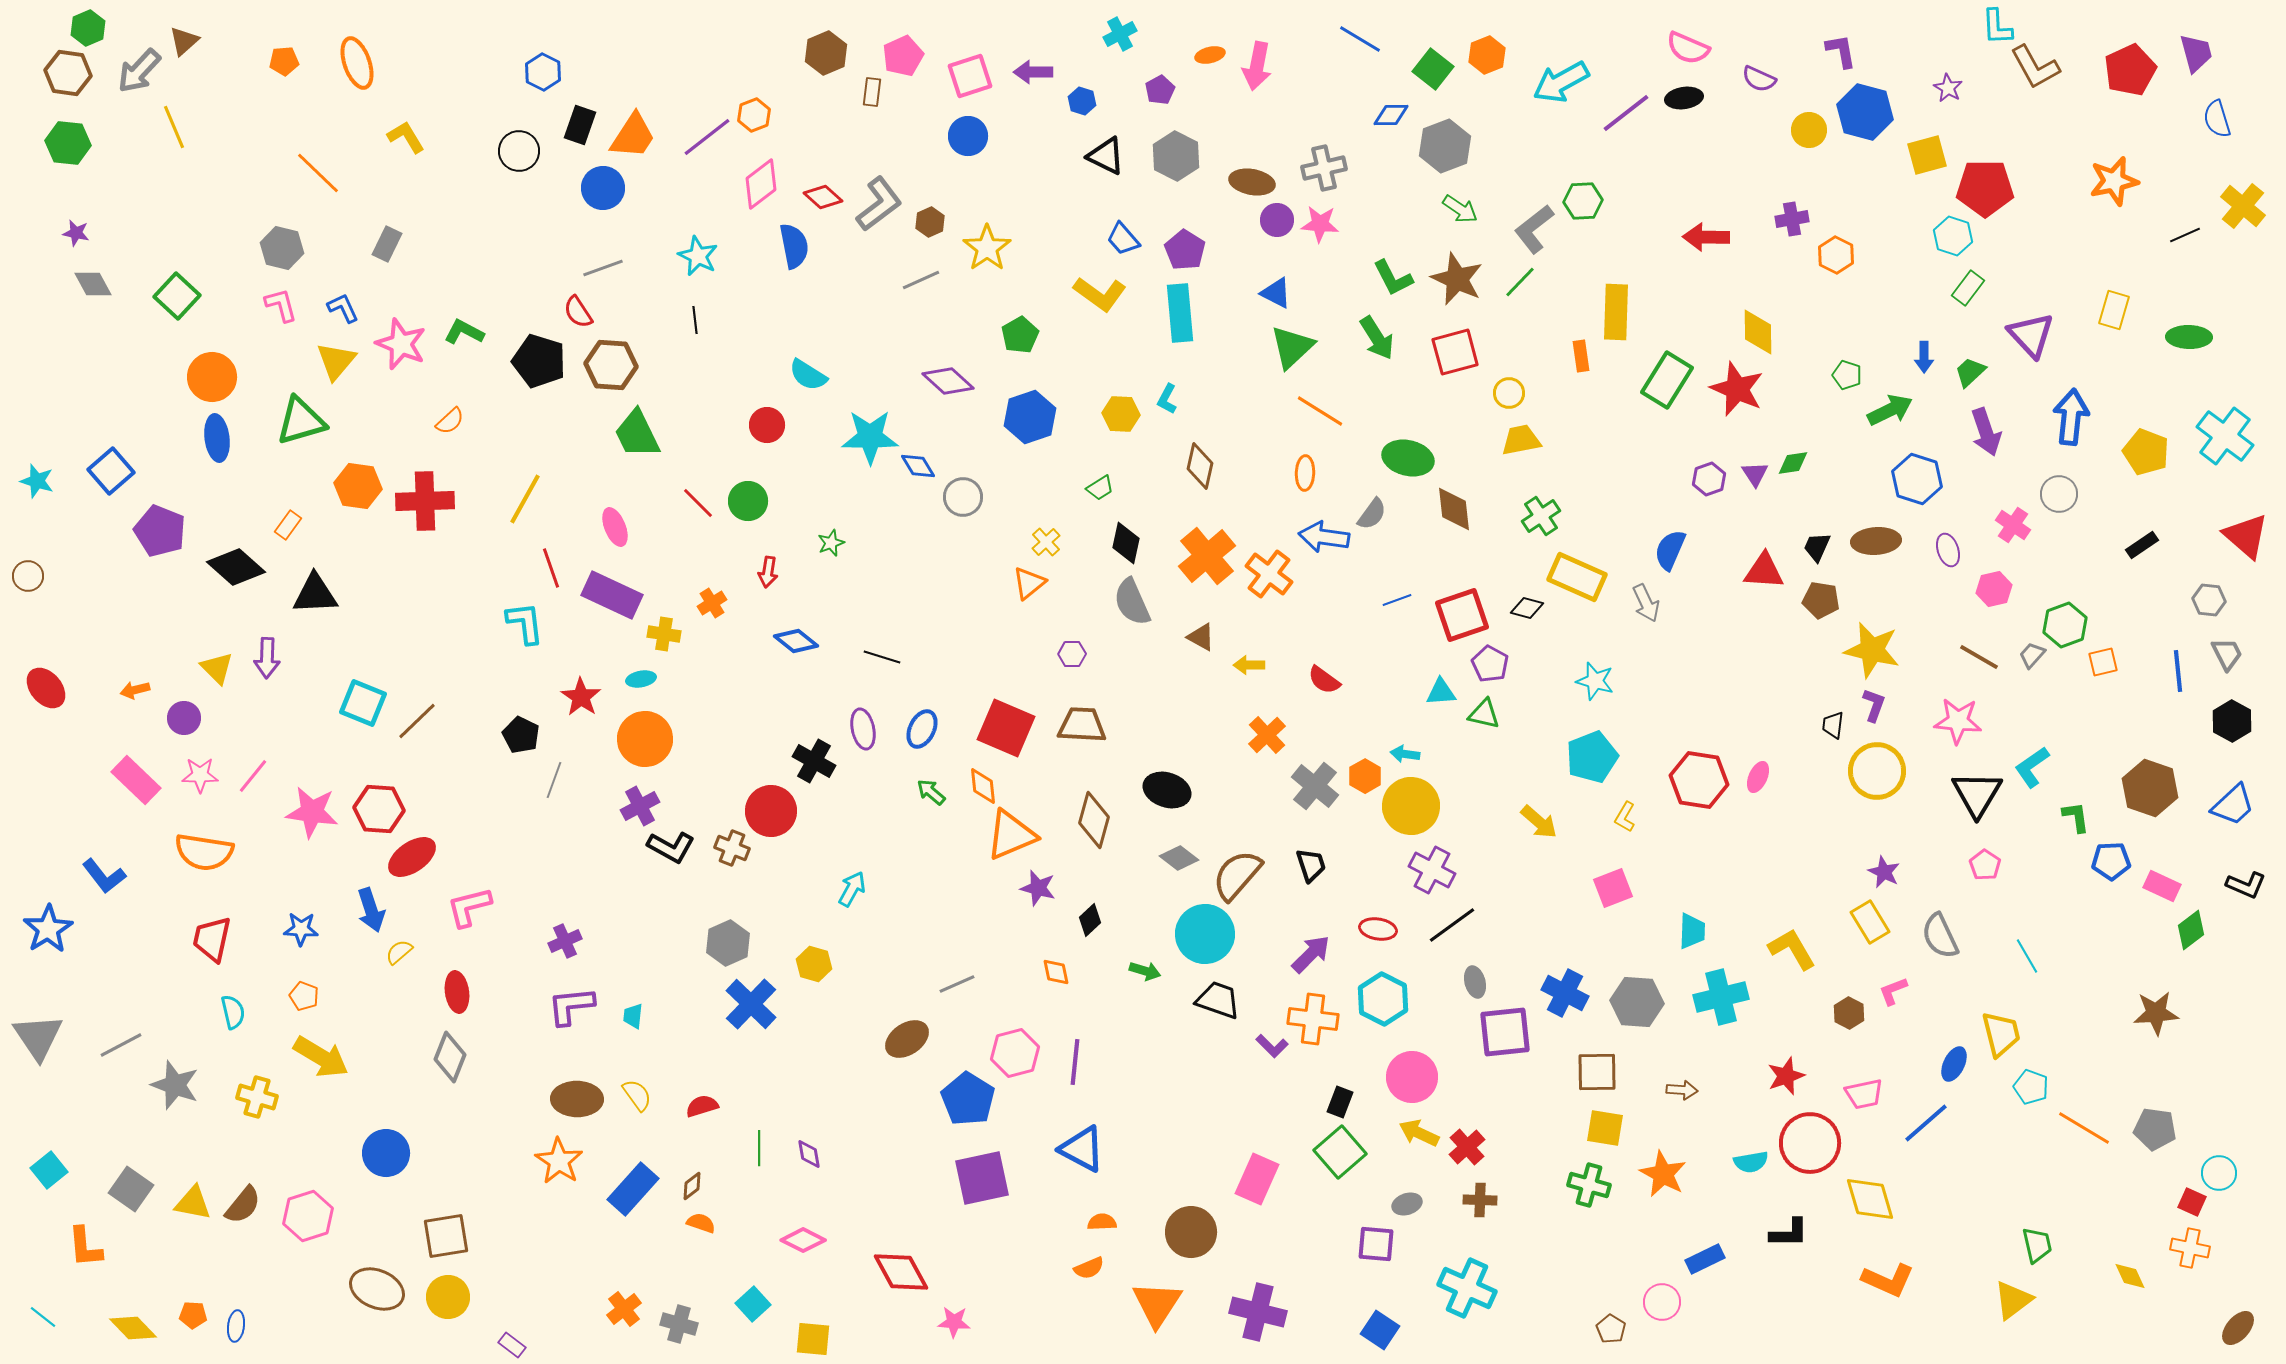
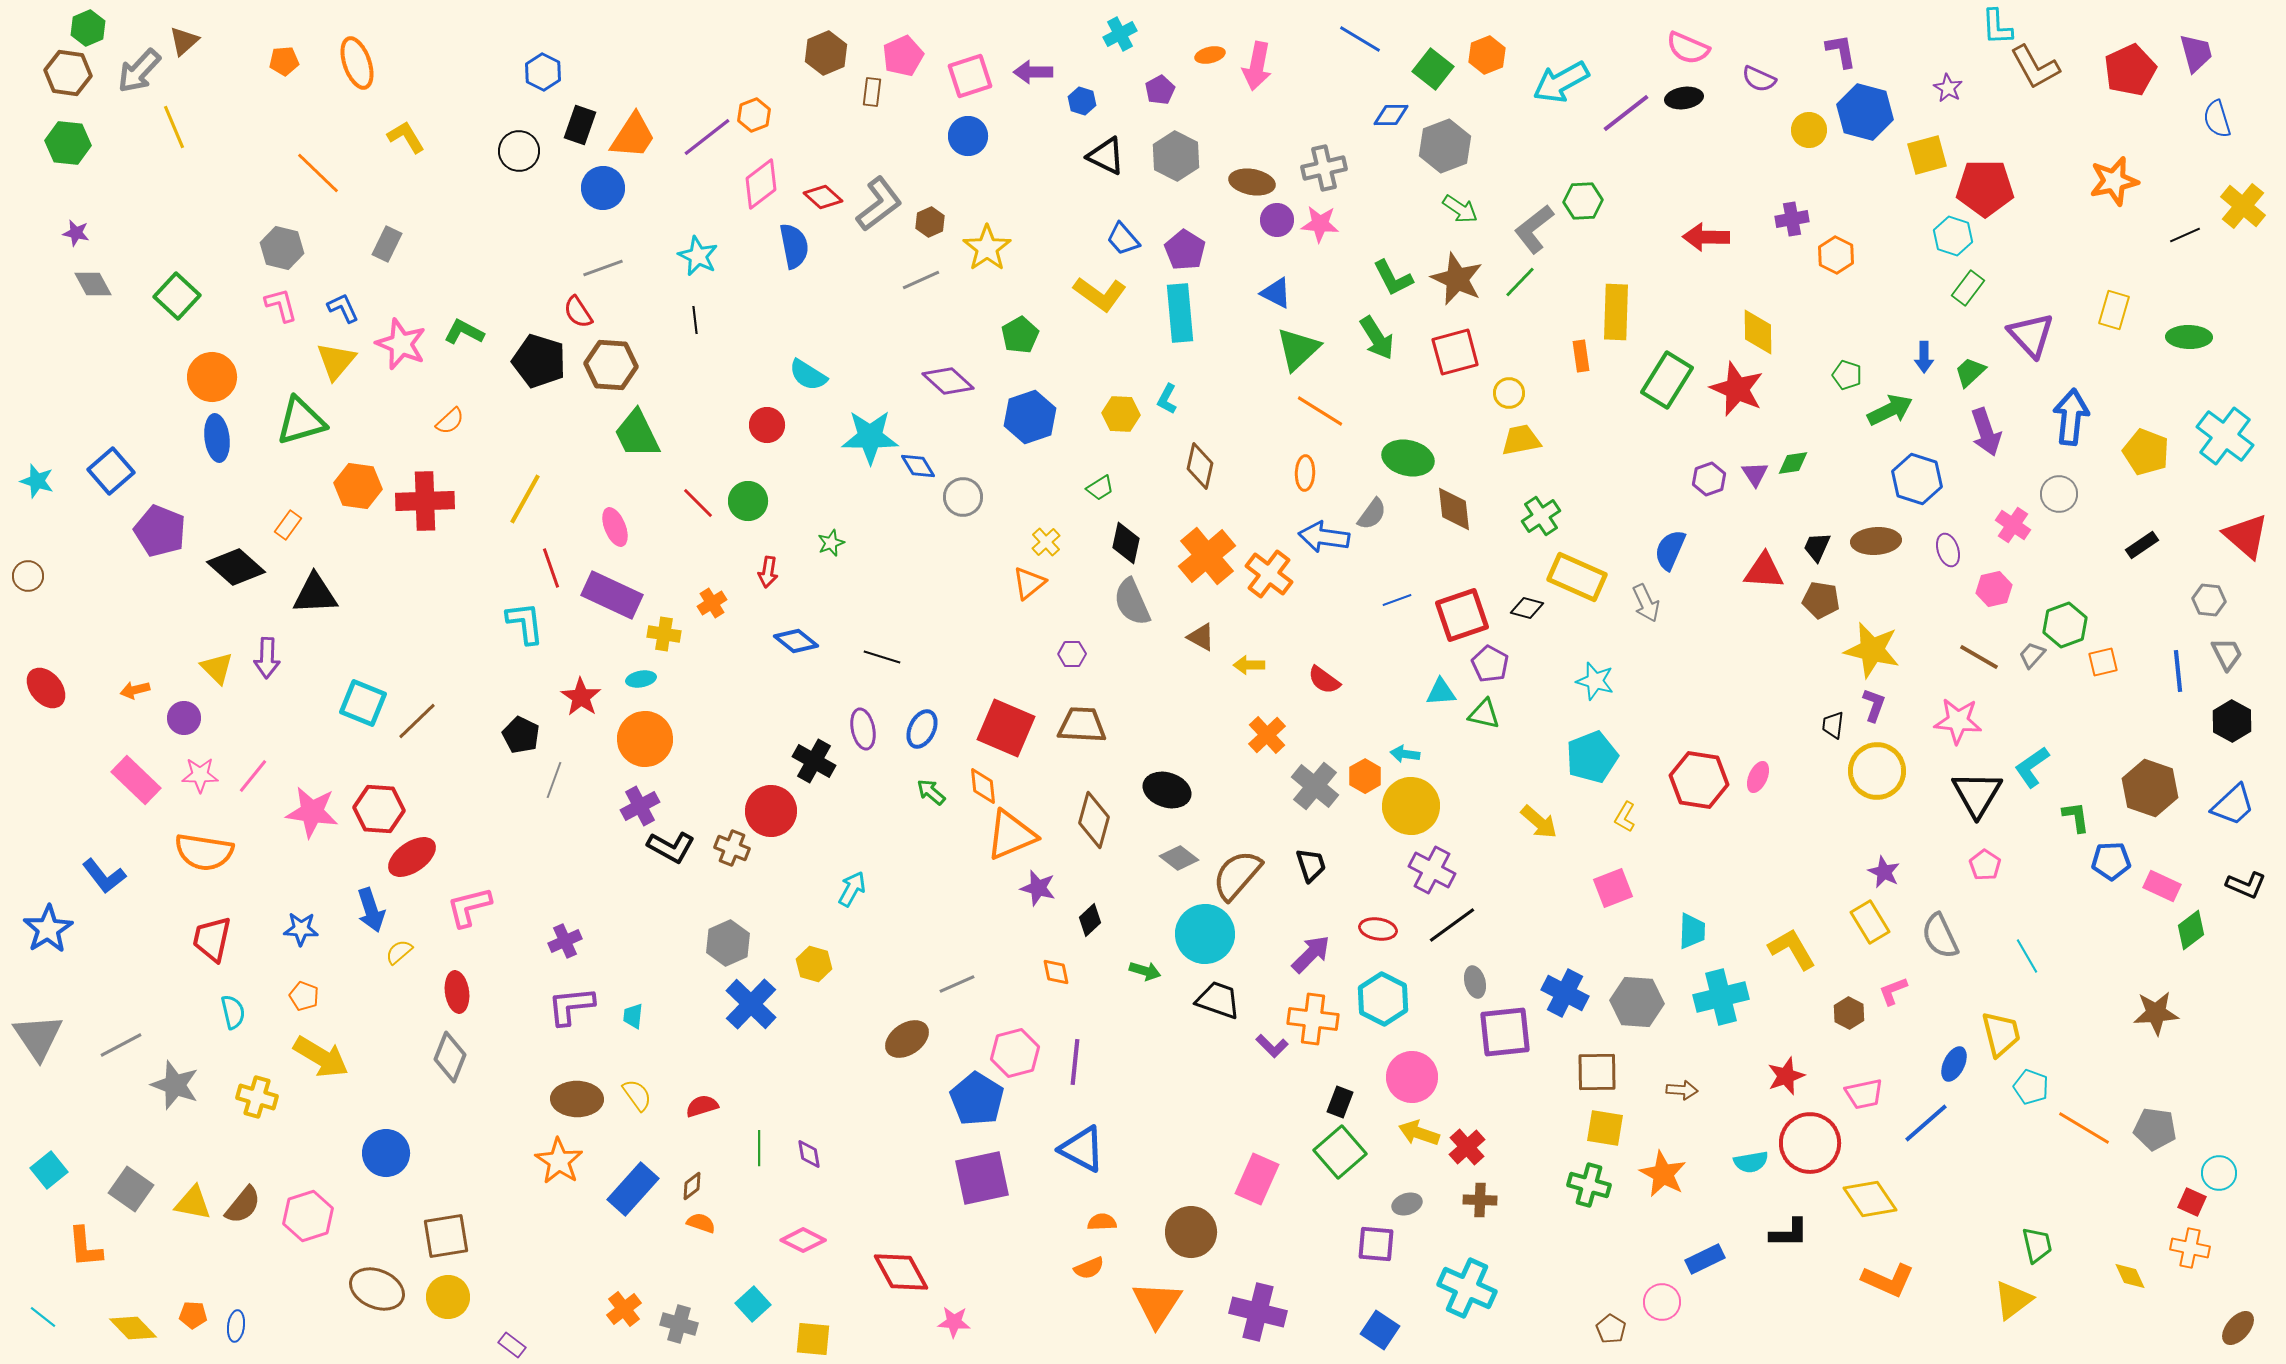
green triangle at (1292, 347): moved 6 px right, 2 px down
blue pentagon at (968, 1099): moved 9 px right
yellow arrow at (1419, 1133): rotated 6 degrees counterclockwise
yellow diamond at (1870, 1199): rotated 18 degrees counterclockwise
